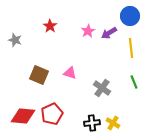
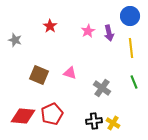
purple arrow: rotated 70 degrees counterclockwise
black cross: moved 2 px right, 2 px up
